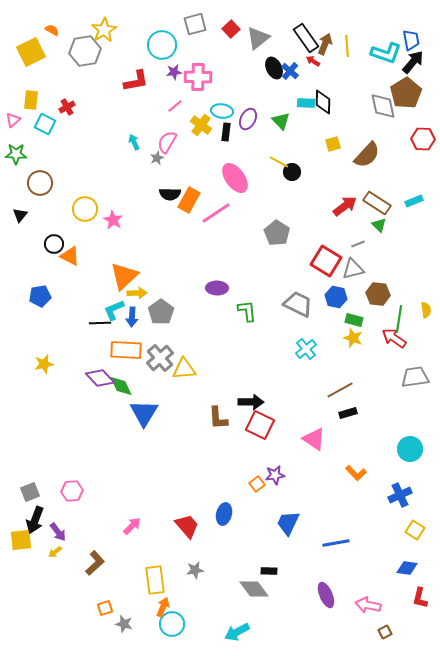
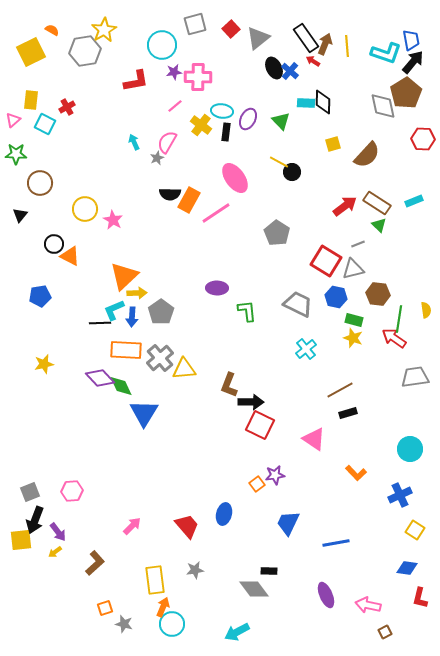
brown L-shape at (218, 418): moved 11 px right, 33 px up; rotated 25 degrees clockwise
